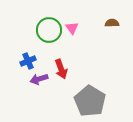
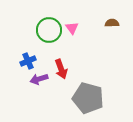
gray pentagon: moved 2 px left, 3 px up; rotated 16 degrees counterclockwise
